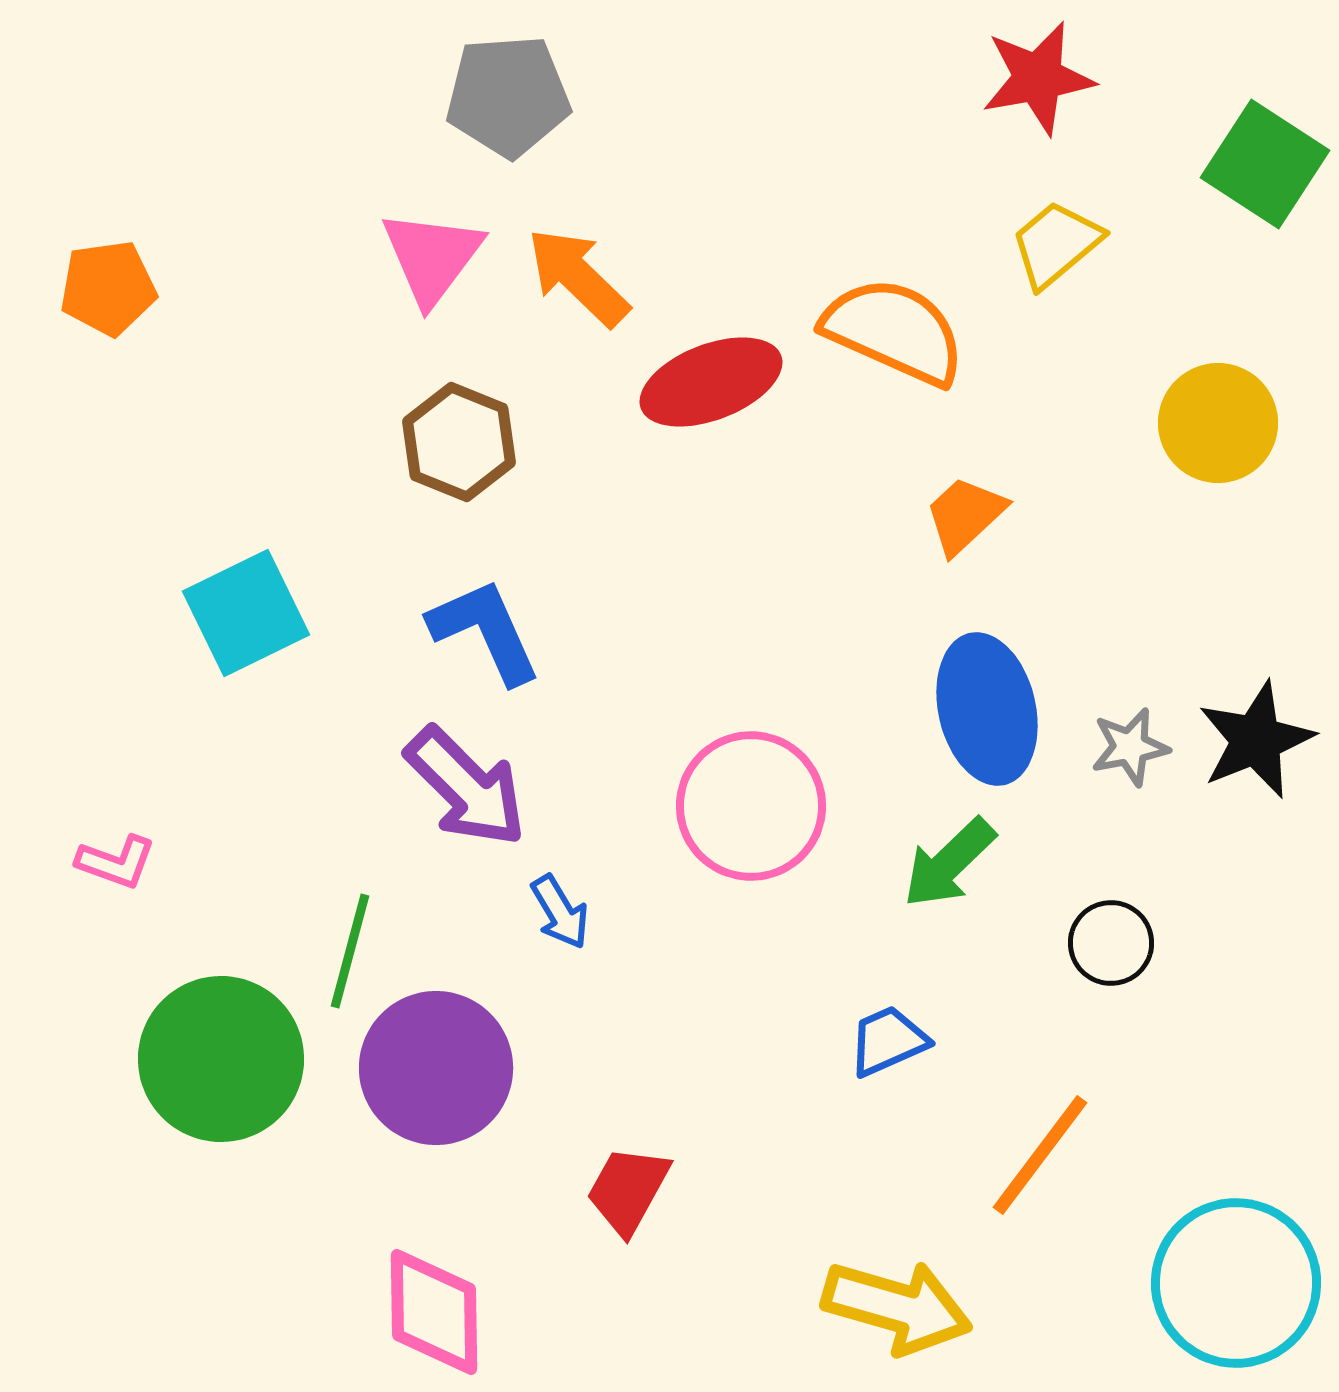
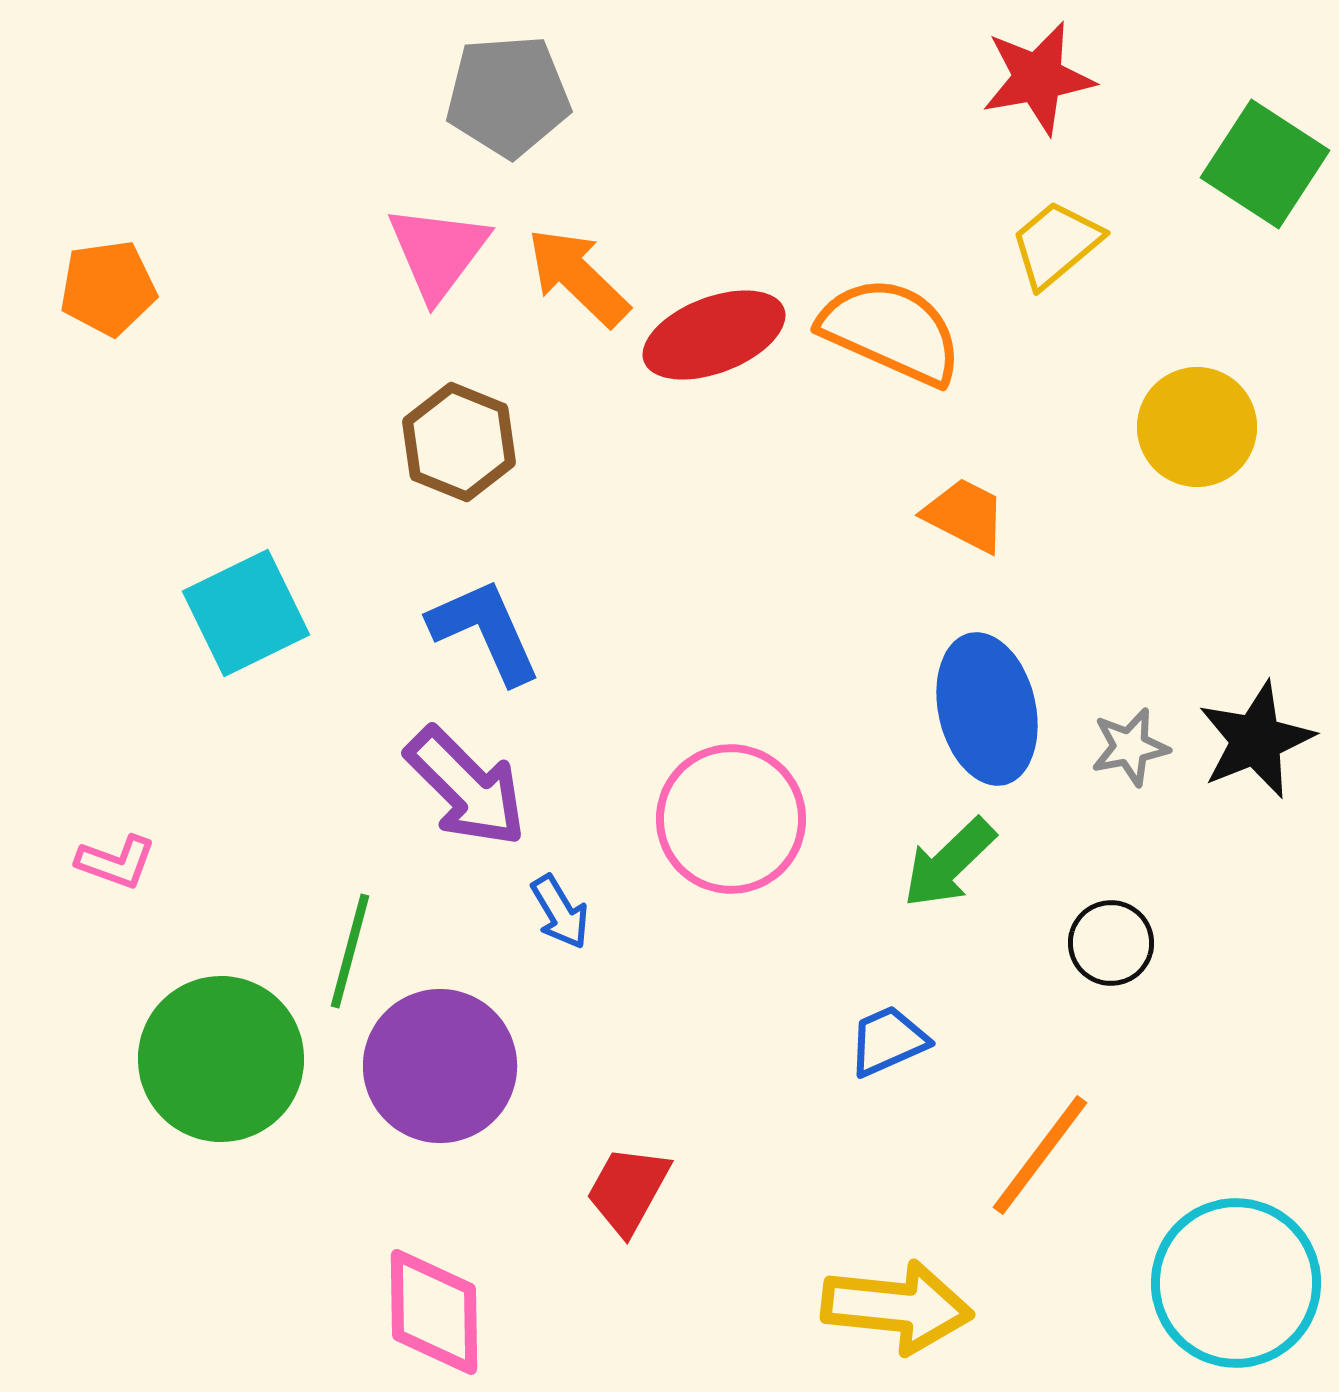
pink triangle: moved 6 px right, 5 px up
orange semicircle: moved 3 px left
red ellipse: moved 3 px right, 47 px up
yellow circle: moved 21 px left, 4 px down
orange trapezoid: rotated 70 degrees clockwise
pink circle: moved 20 px left, 13 px down
purple circle: moved 4 px right, 2 px up
yellow arrow: rotated 10 degrees counterclockwise
